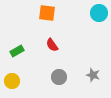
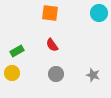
orange square: moved 3 px right
gray circle: moved 3 px left, 3 px up
yellow circle: moved 8 px up
